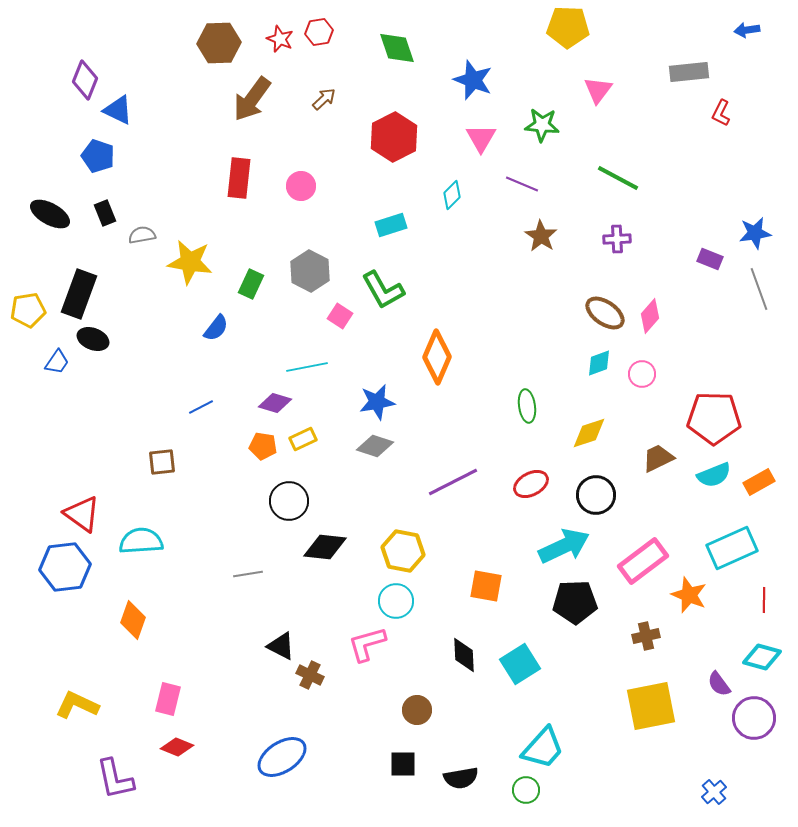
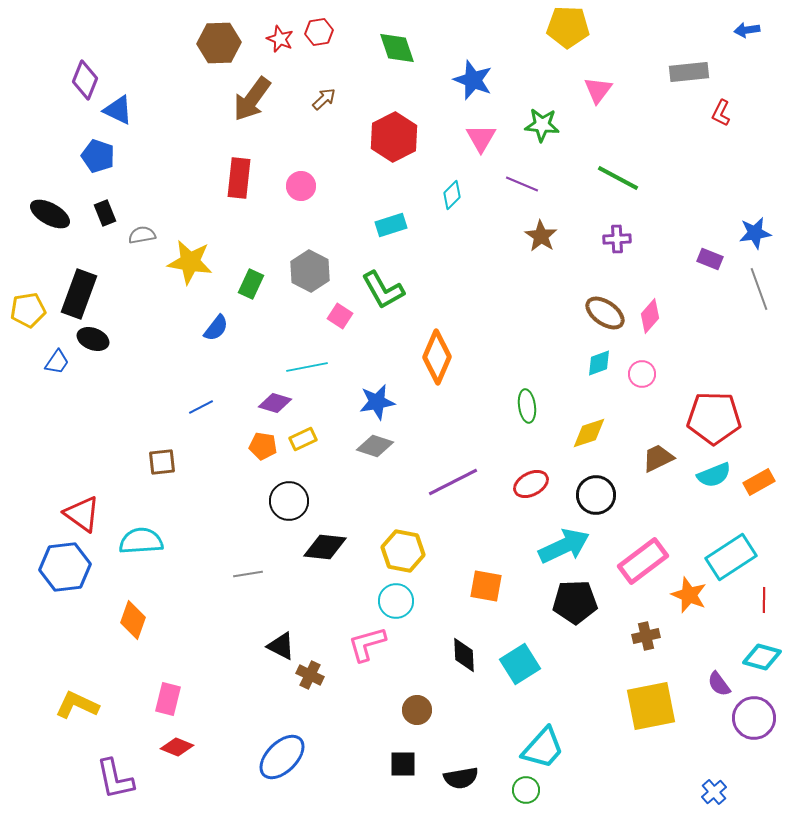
cyan rectangle at (732, 548): moved 1 px left, 9 px down; rotated 9 degrees counterclockwise
blue ellipse at (282, 757): rotated 12 degrees counterclockwise
